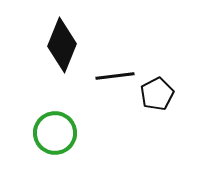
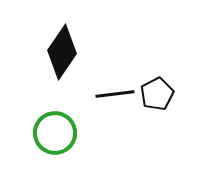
black diamond: moved 7 px down; rotated 12 degrees clockwise
black line: moved 18 px down
